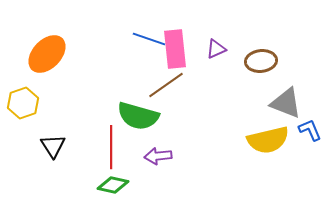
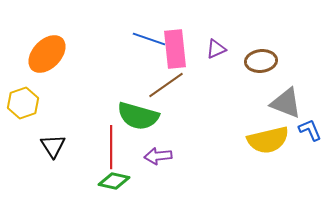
green diamond: moved 1 px right, 4 px up
